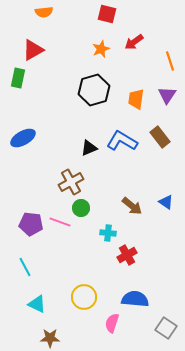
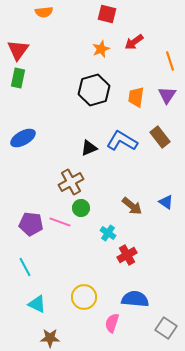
red triangle: moved 15 px left; rotated 25 degrees counterclockwise
orange trapezoid: moved 2 px up
cyan cross: rotated 28 degrees clockwise
